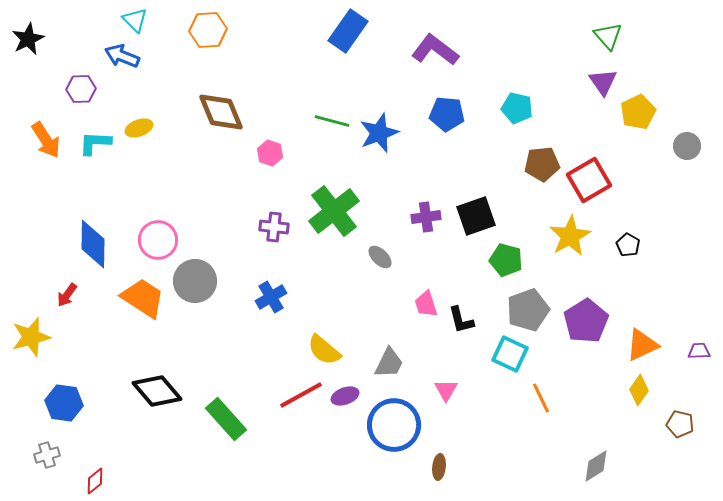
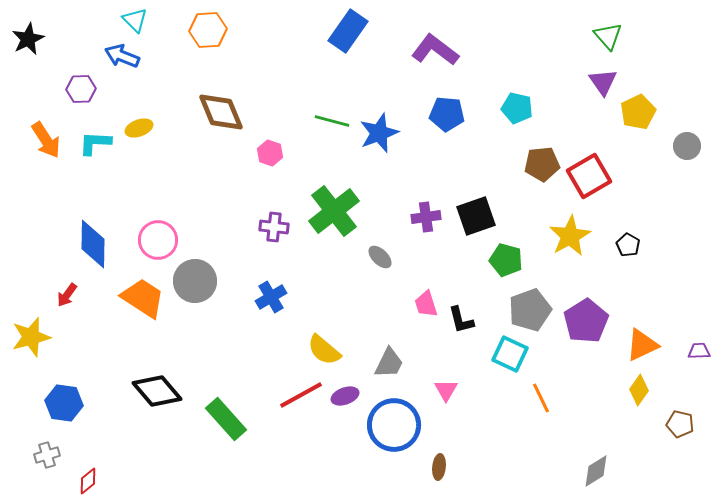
red square at (589, 180): moved 4 px up
gray pentagon at (528, 310): moved 2 px right
gray diamond at (596, 466): moved 5 px down
red diamond at (95, 481): moved 7 px left
